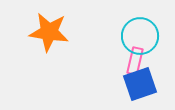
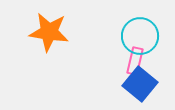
blue square: rotated 32 degrees counterclockwise
